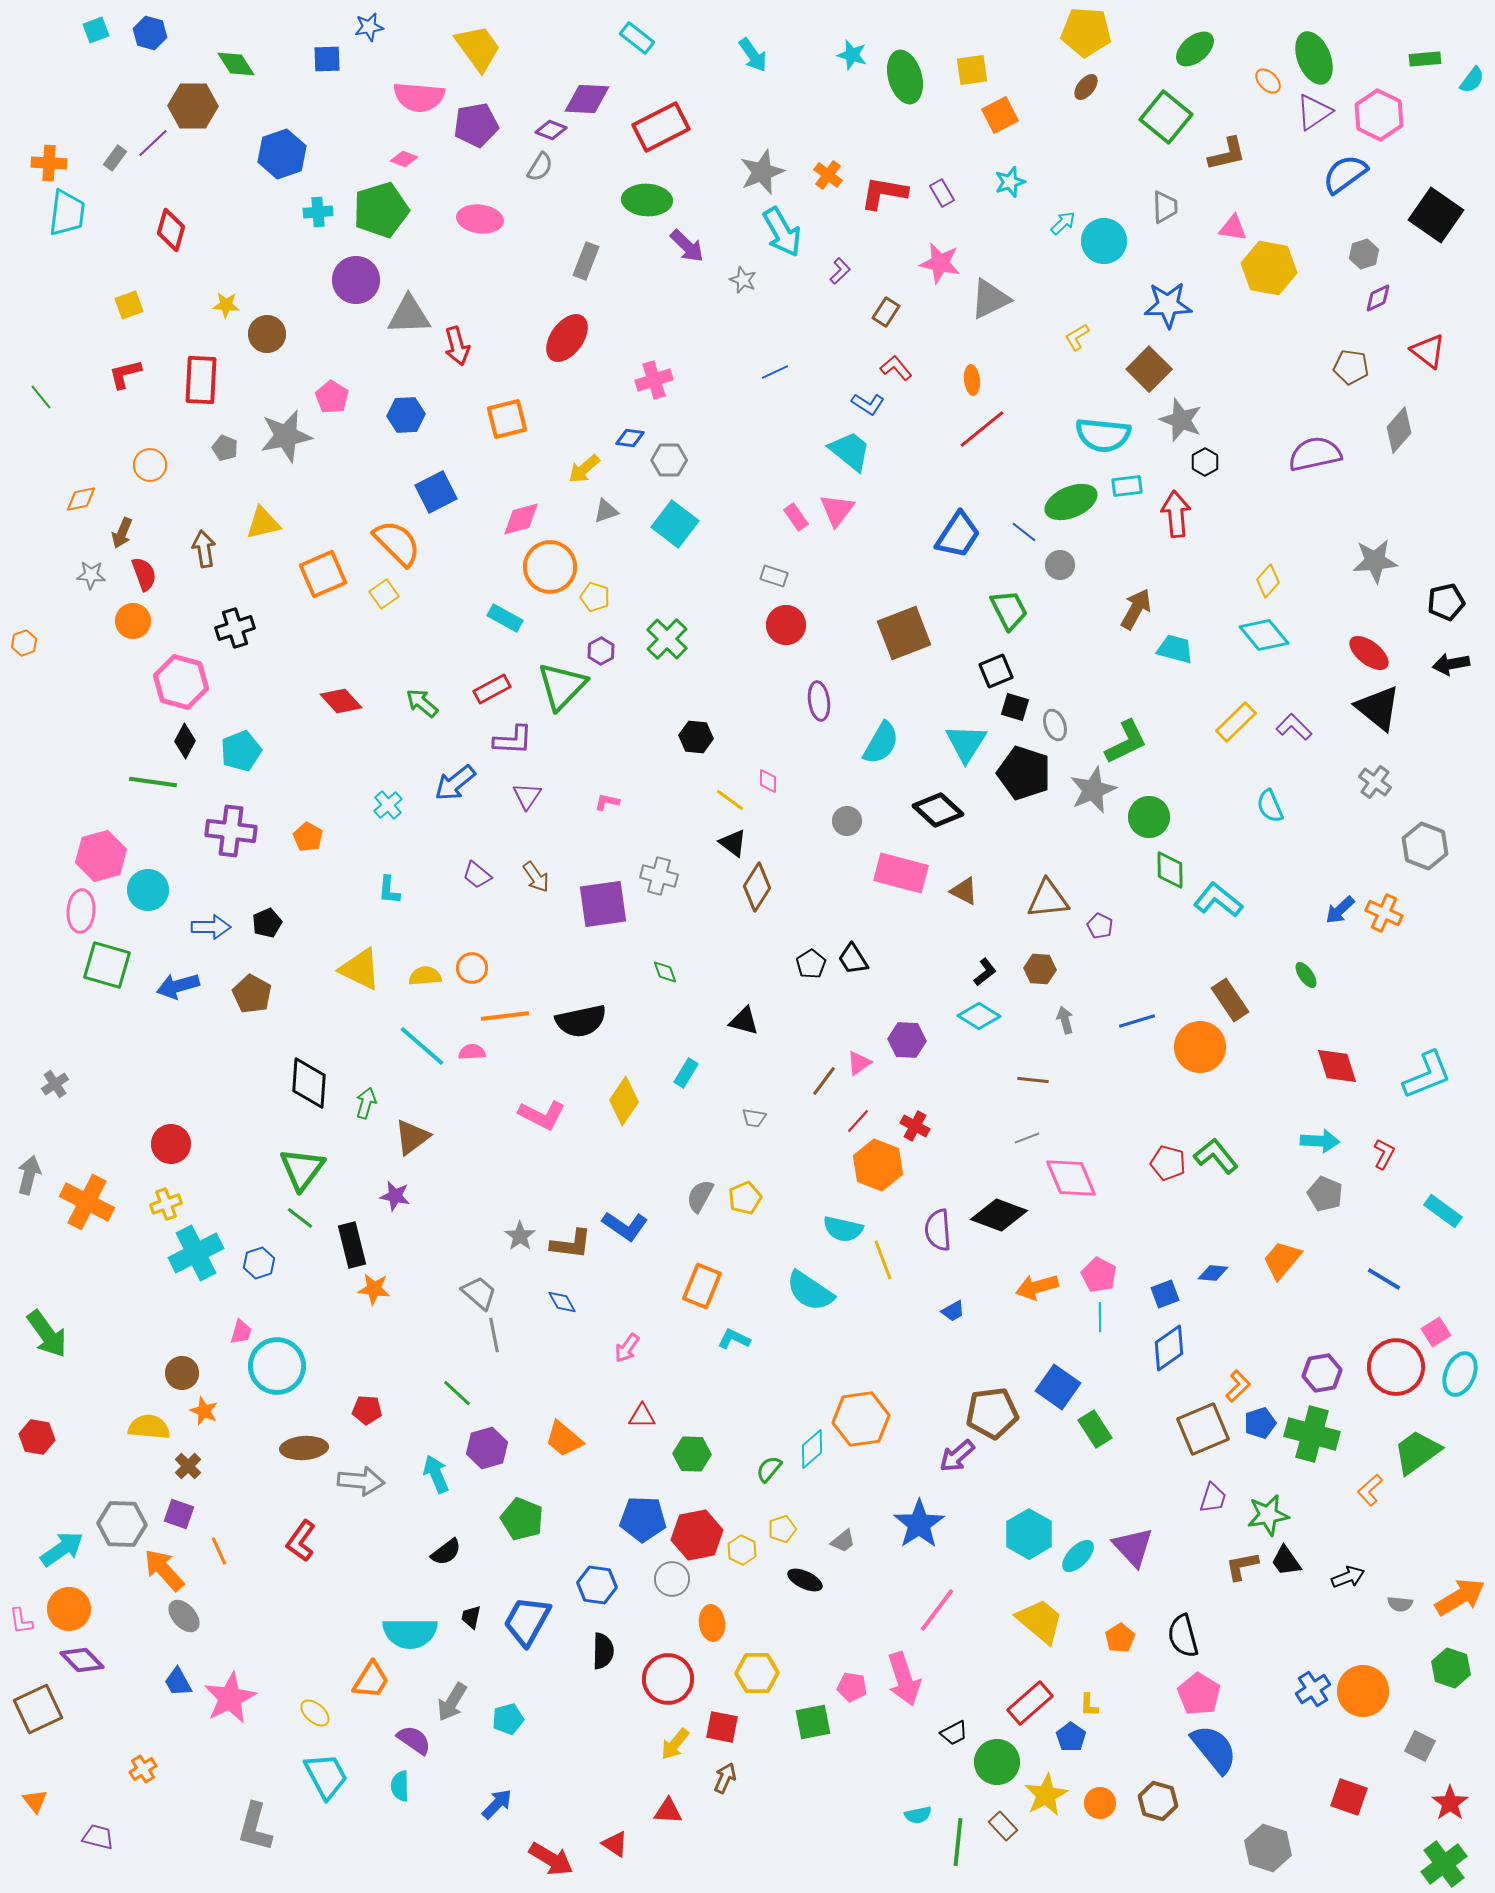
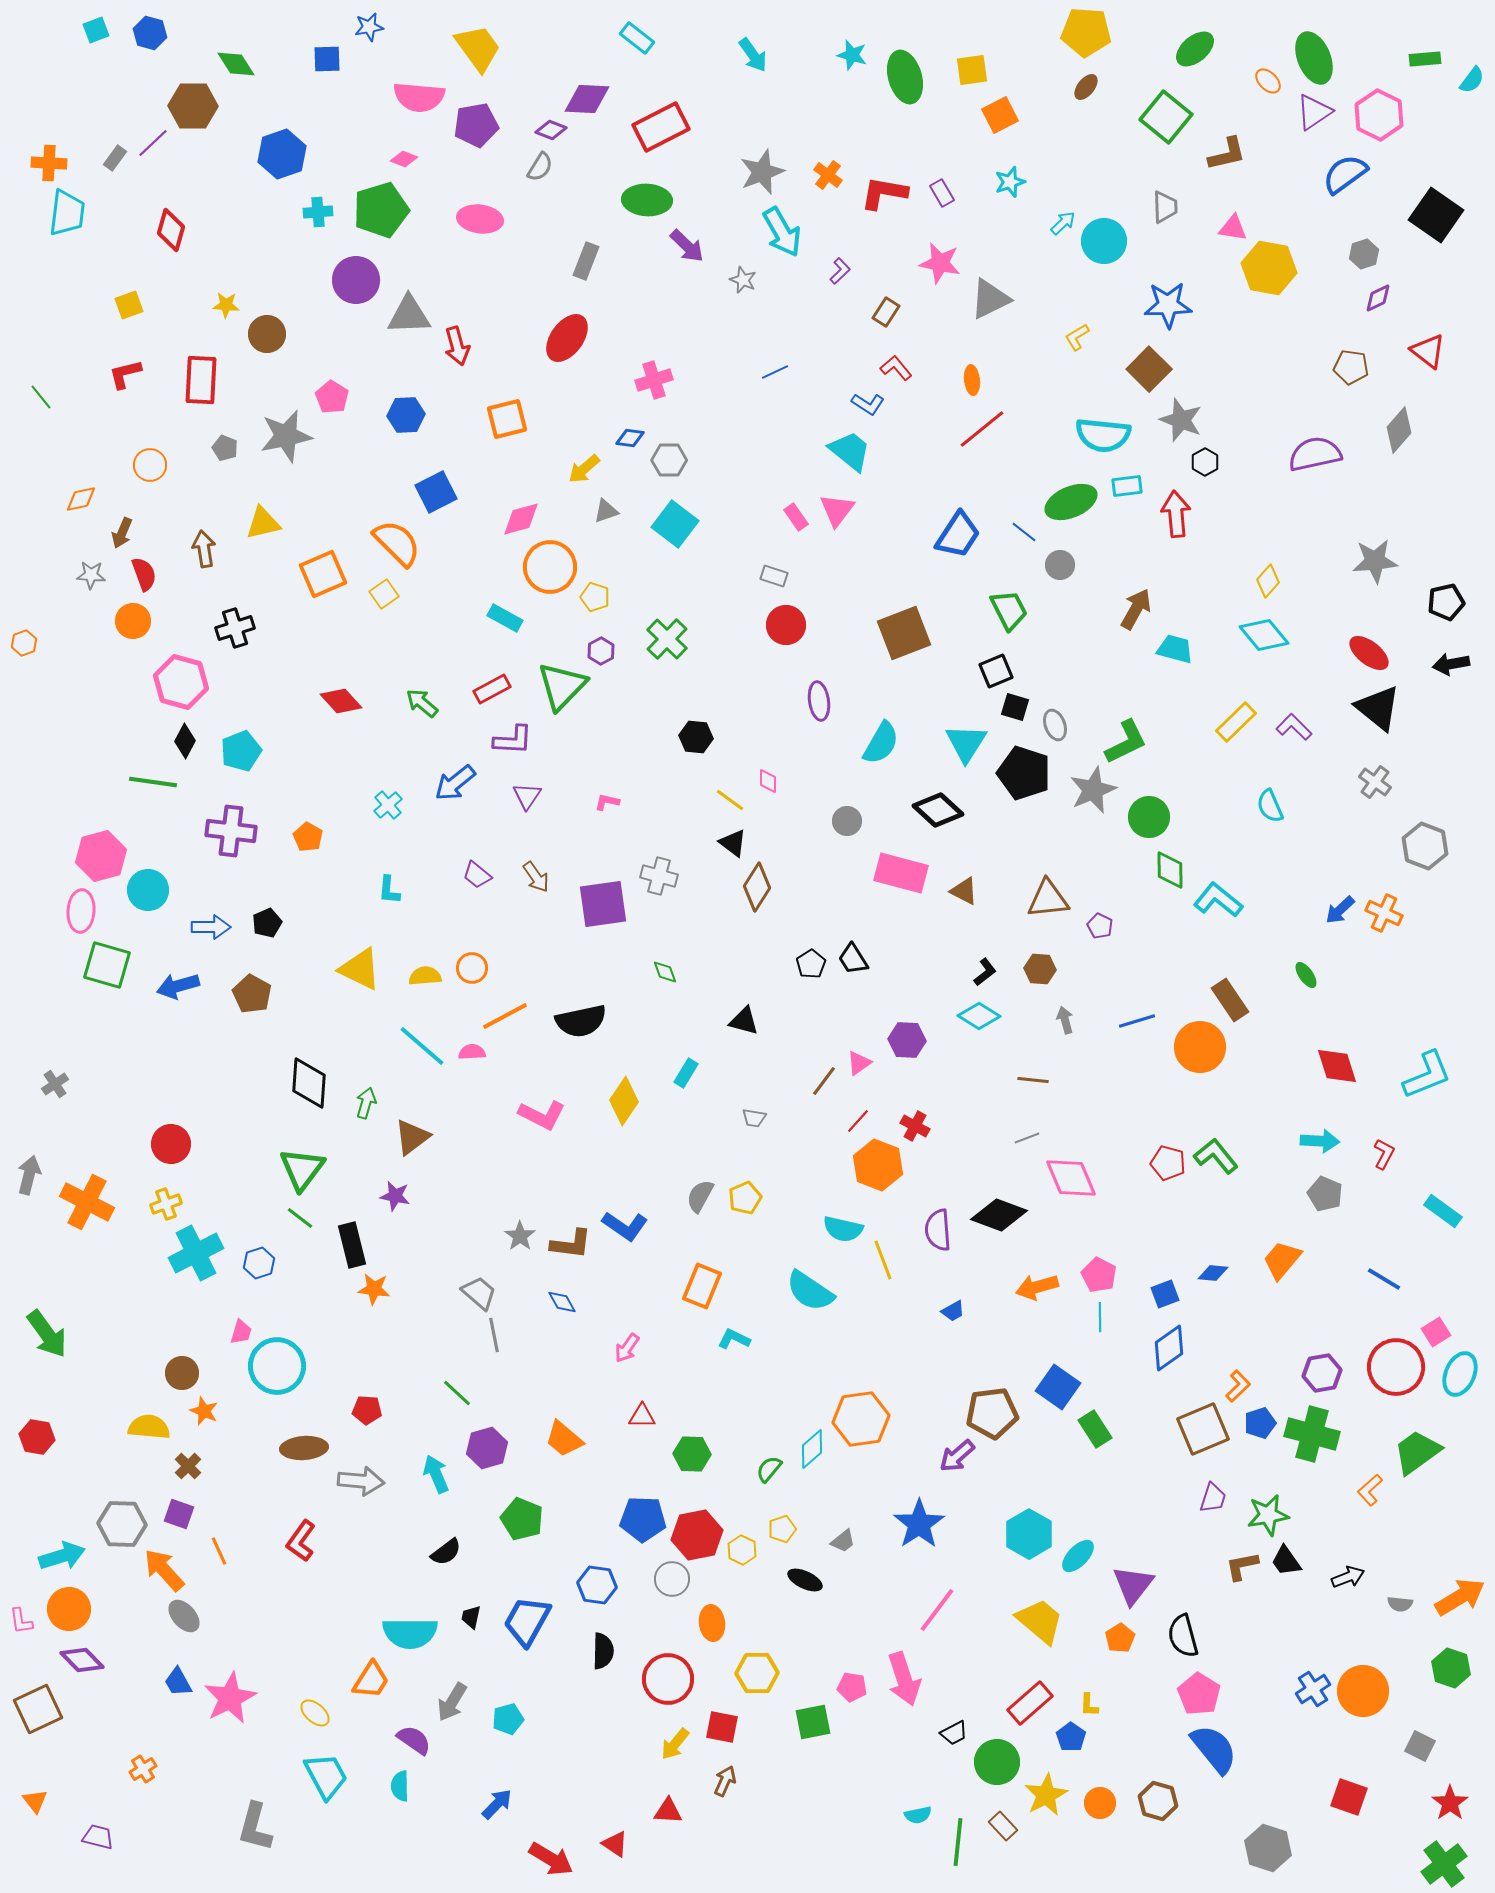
orange line at (505, 1016): rotated 21 degrees counterclockwise
purple triangle at (1133, 1547): moved 38 px down; rotated 21 degrees clockwise
cyan arrow at (62, 1549): moved 7 px down; rotated 18 degrees clockwise
brown arrow at (725, 1778): moved 3 px down
